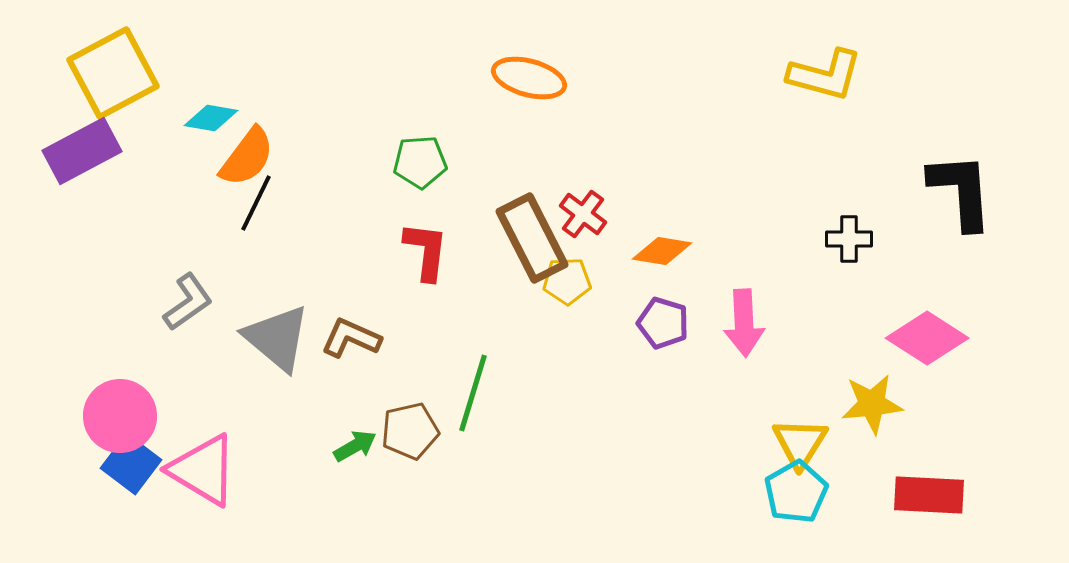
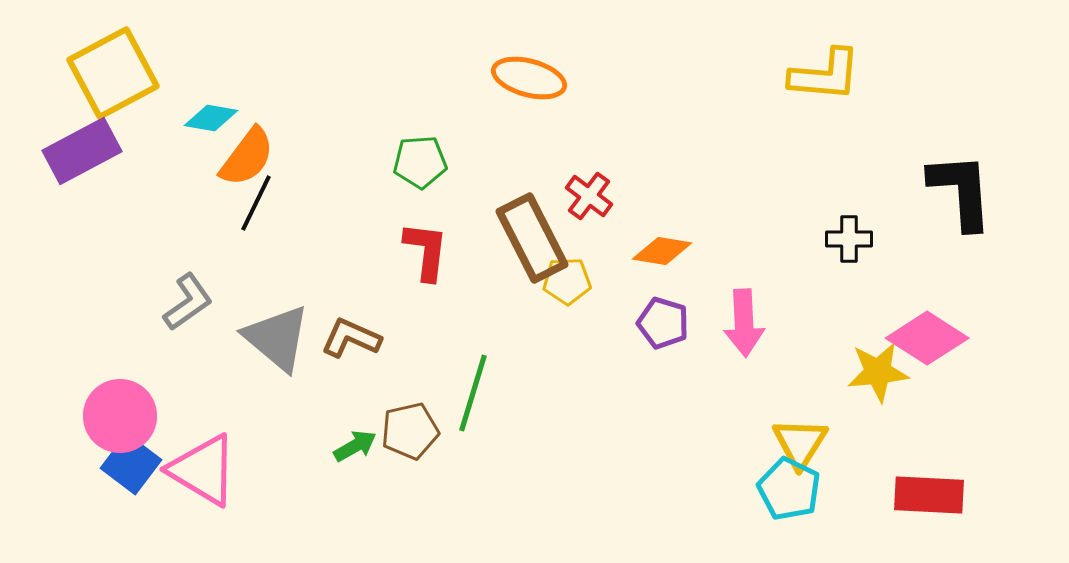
yellow L-shape: rotated 10 degrees counterclockwise
red cross: moved 6 px right, 18 px up
yellow star: moved 6 px right, 32 px up
cyan pentagon: moved 7 px left, 3 px up; rotated 16 degrees counterclockwise
